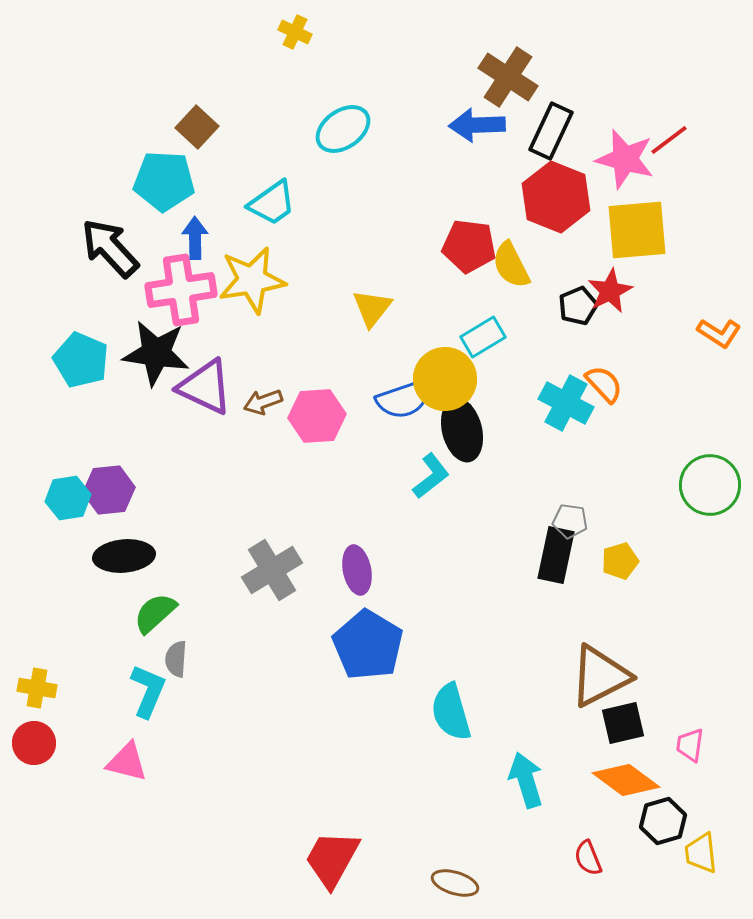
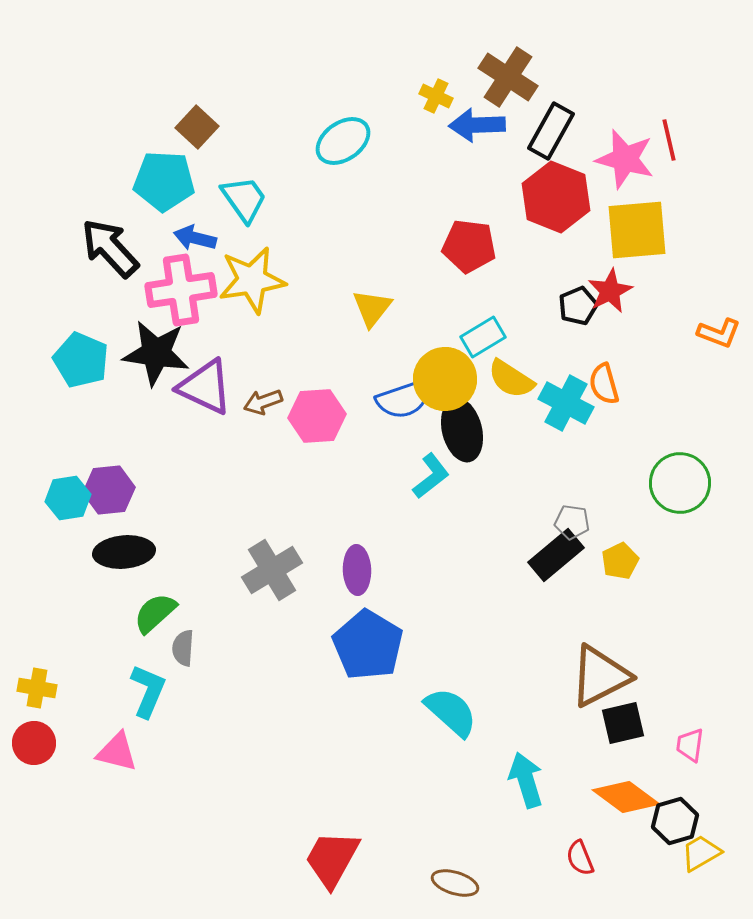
yellow cross at (295, 32): moved 141 px right, 64 px down
cyan ellipse at (343, 129): moved 12 px down
black rectangle at (551, 131): rotated 4 degrees clockwise
red line at (669, 140): rotated 66 degrees counterclockwise
cyan trapezoid at (272, 203): moved 28 px left, 4 px up; rotated 90 degrees counterclockwise
blue arrow at (195, 238): rotated 75 degrees counterclockwise
yellow semicircle at (511, 265): moved 114 px down; rotated 30 degrees counterclockwise
orange L-shape at (719, 333): rotated 12 degrees counterclockwise
orange semicircle at (604, 384): rotated 153 degrees counterclockwise
green circle at (710, 485): moved 30 px left, 2 px up
gray pentagon at (570, 521): moved 2 px right, 1 px down
black rectangle at (556, 555): rotated 38 degrees clockwise
black ellipse at (124, 556): moved 4 px up
yellow pentagon at (620, 561): rotated 9 degrees counterclockwise
purple ellipse at (357, 570): rotated 9 degrees clockwise
gray semicircle at (176, 659): moved 7 px right, 11 px up
cyan semicircle at (451, 712): rotated 148 degrees clockwise
pink triangle at (127, 762): moved 10 px left, 10 px up
orange diamond at (626, 780): moved 17 px down
black hexagon at (663, 821): moved 12 px right
yellow trapezoid at (701, 853): rotated 66 degrees clockwise
red semicircle at (588, 858): moved 8 px left
